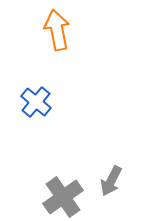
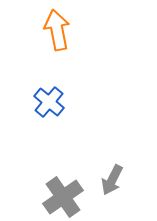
blue cross: moved 13 px right
gray arrow: moved 1 px right, 1 px up
